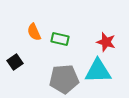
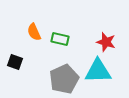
black square: rotated 35 degrees counterclockwise
gray pentagon: rotated 20 degrees counterclockwise
